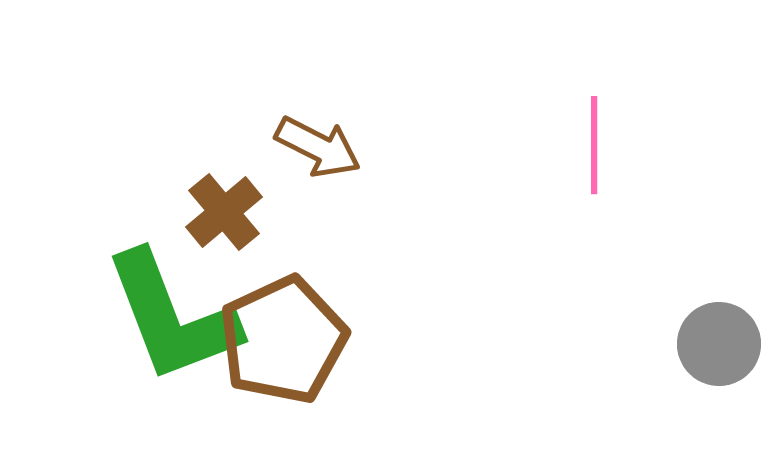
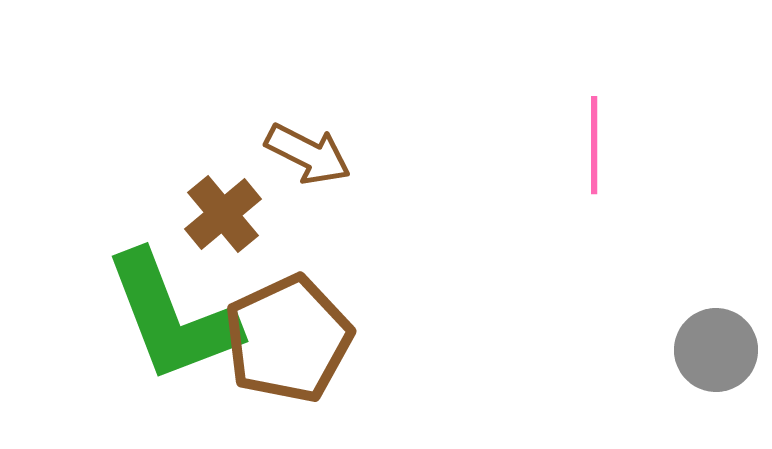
brown arrow: moved 10 px left, 7 px down
brown cross: moved 1 px left, 2 px down
brown pentagon: moved 5 px right, 1 px up
gray circle: moved 3 px left, 6 px down
